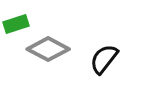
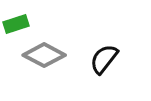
gray diamond: moved 4 px left, 6 px down
